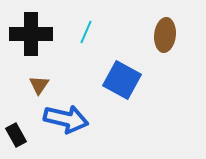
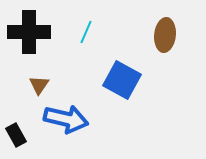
black cross: moved 2 px left, 2 px up
